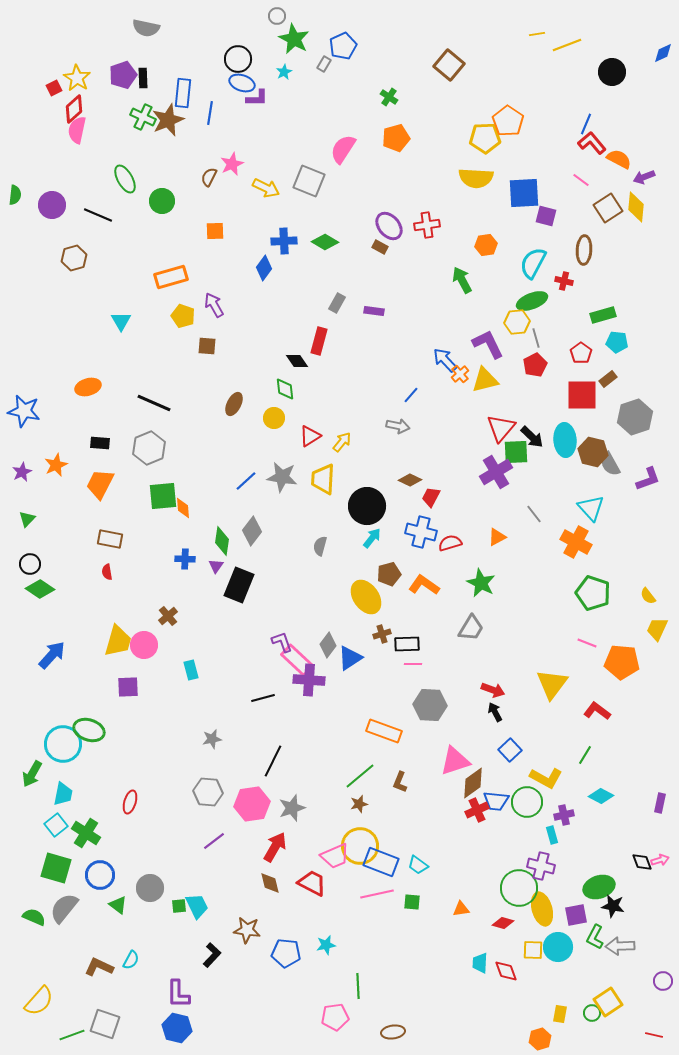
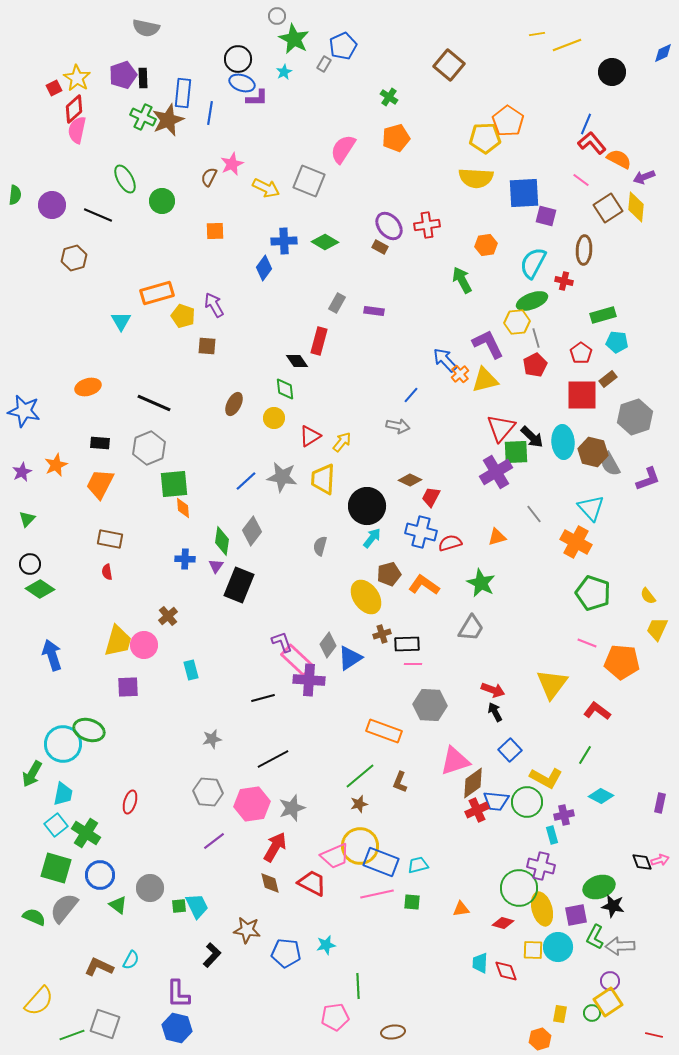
orange rectangle at (171, 277): moved 14 px left, 16 px down
cyan ellipse at (565, 440): moved 2 px left, 2 px down
green square at (163, 496): moved 11 px right, 12 px up
orange triangle at (497, 537): rotated 12 degrees clockwise
blue arrow at (52, 655): rotated 60 degrees counterclockwise
black line at (273, 761): moved 2 px up; rotated 36 degrees clockwise
cyan trapezoid at (418, 865): rotated 130 degrees clockwise
purple circle at (663, 981): moved 53 px left
